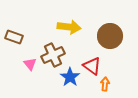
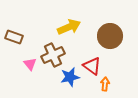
yellow arrow: rotated 30 degrees counterclockwise
blue star: rotated 24 degrees clockwise
